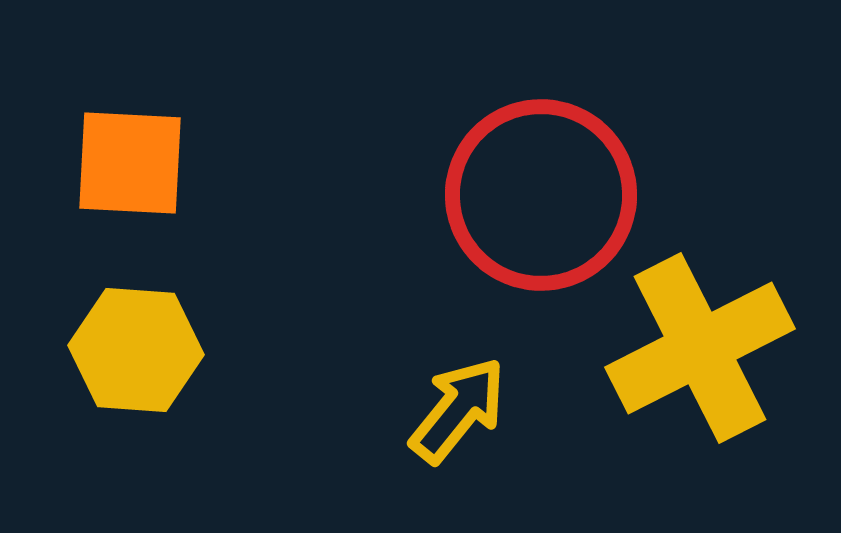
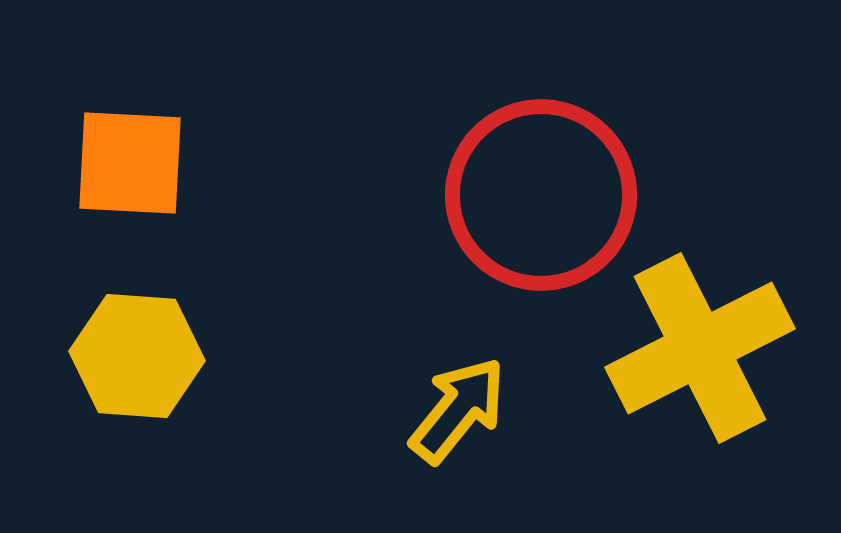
yellow hexagon: moved 1 px right, 6 px down
